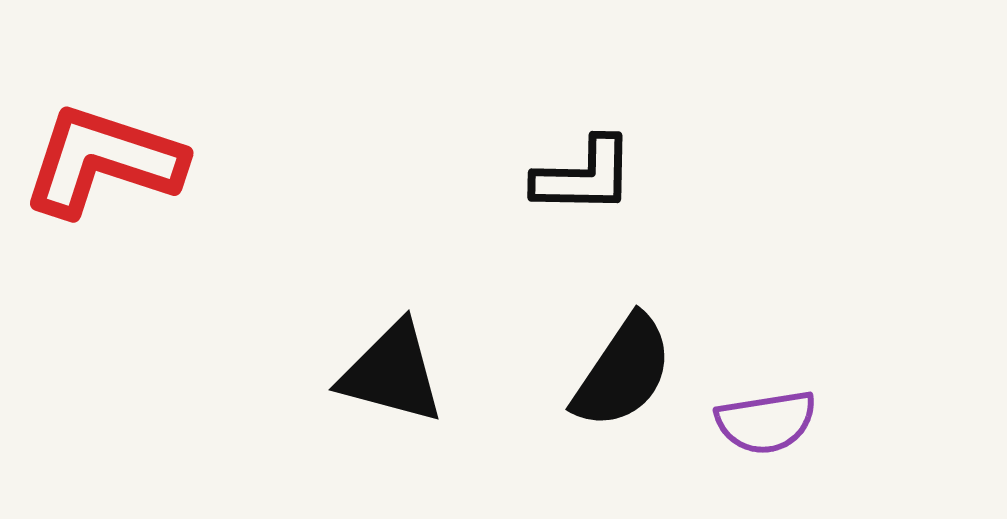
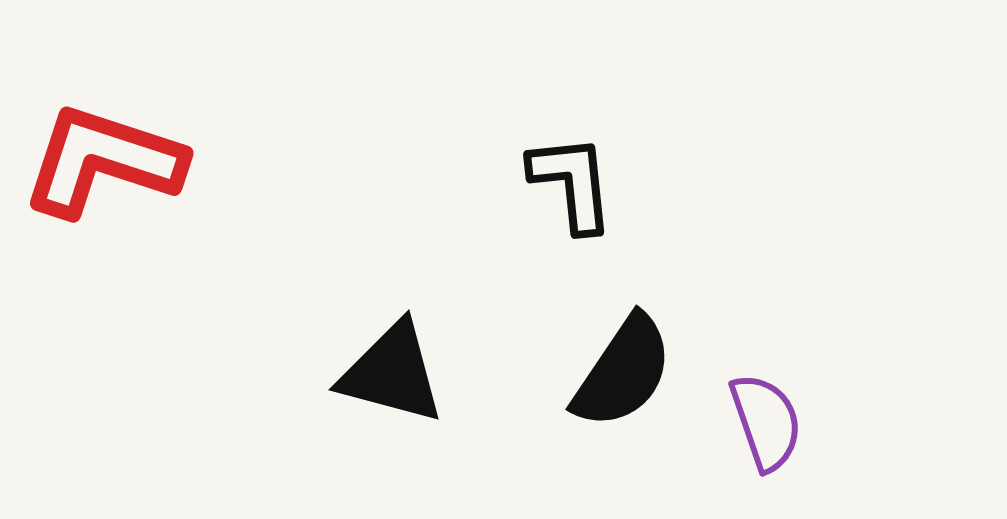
black L-shape: moved 12 px left, 7 px down; rotated 97 degrees counterclockwise
purple semicircle: rotated 100 degrees counterclockwise
